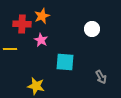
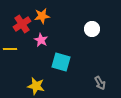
orange star: rotated 14 degrees clockwise
red cross: rotated 36 degrees counterclockwise
cyan square: moved 4 px left; rotated 12 degrees clockwise
gray arrow: moved 1 px left, 6 px down
